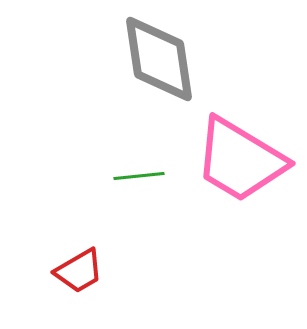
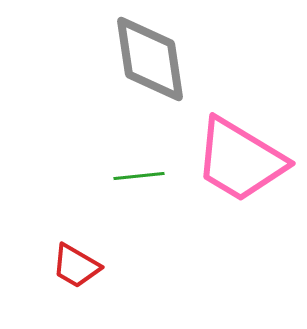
gray diamond: moved 9 px left
red trapezoid: moved 3 px left, 5 px up; rotated 60 degrees clockwise
